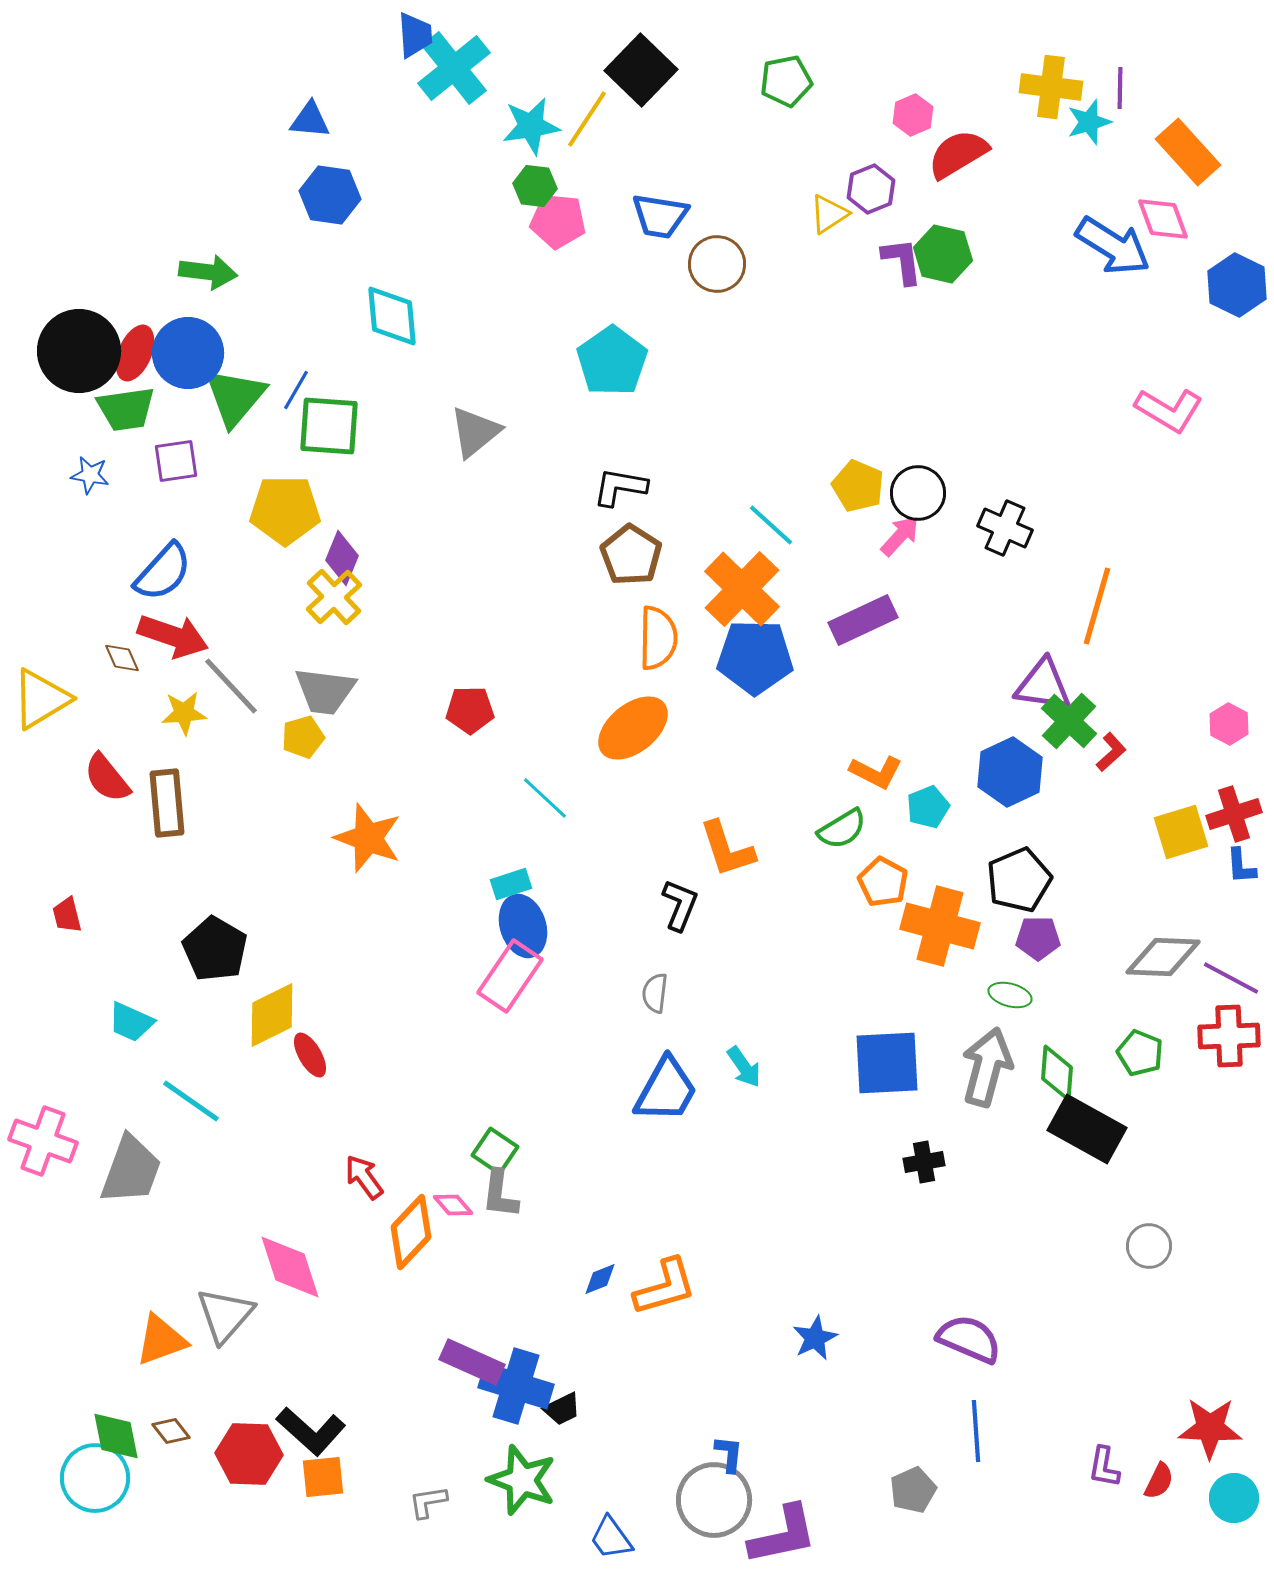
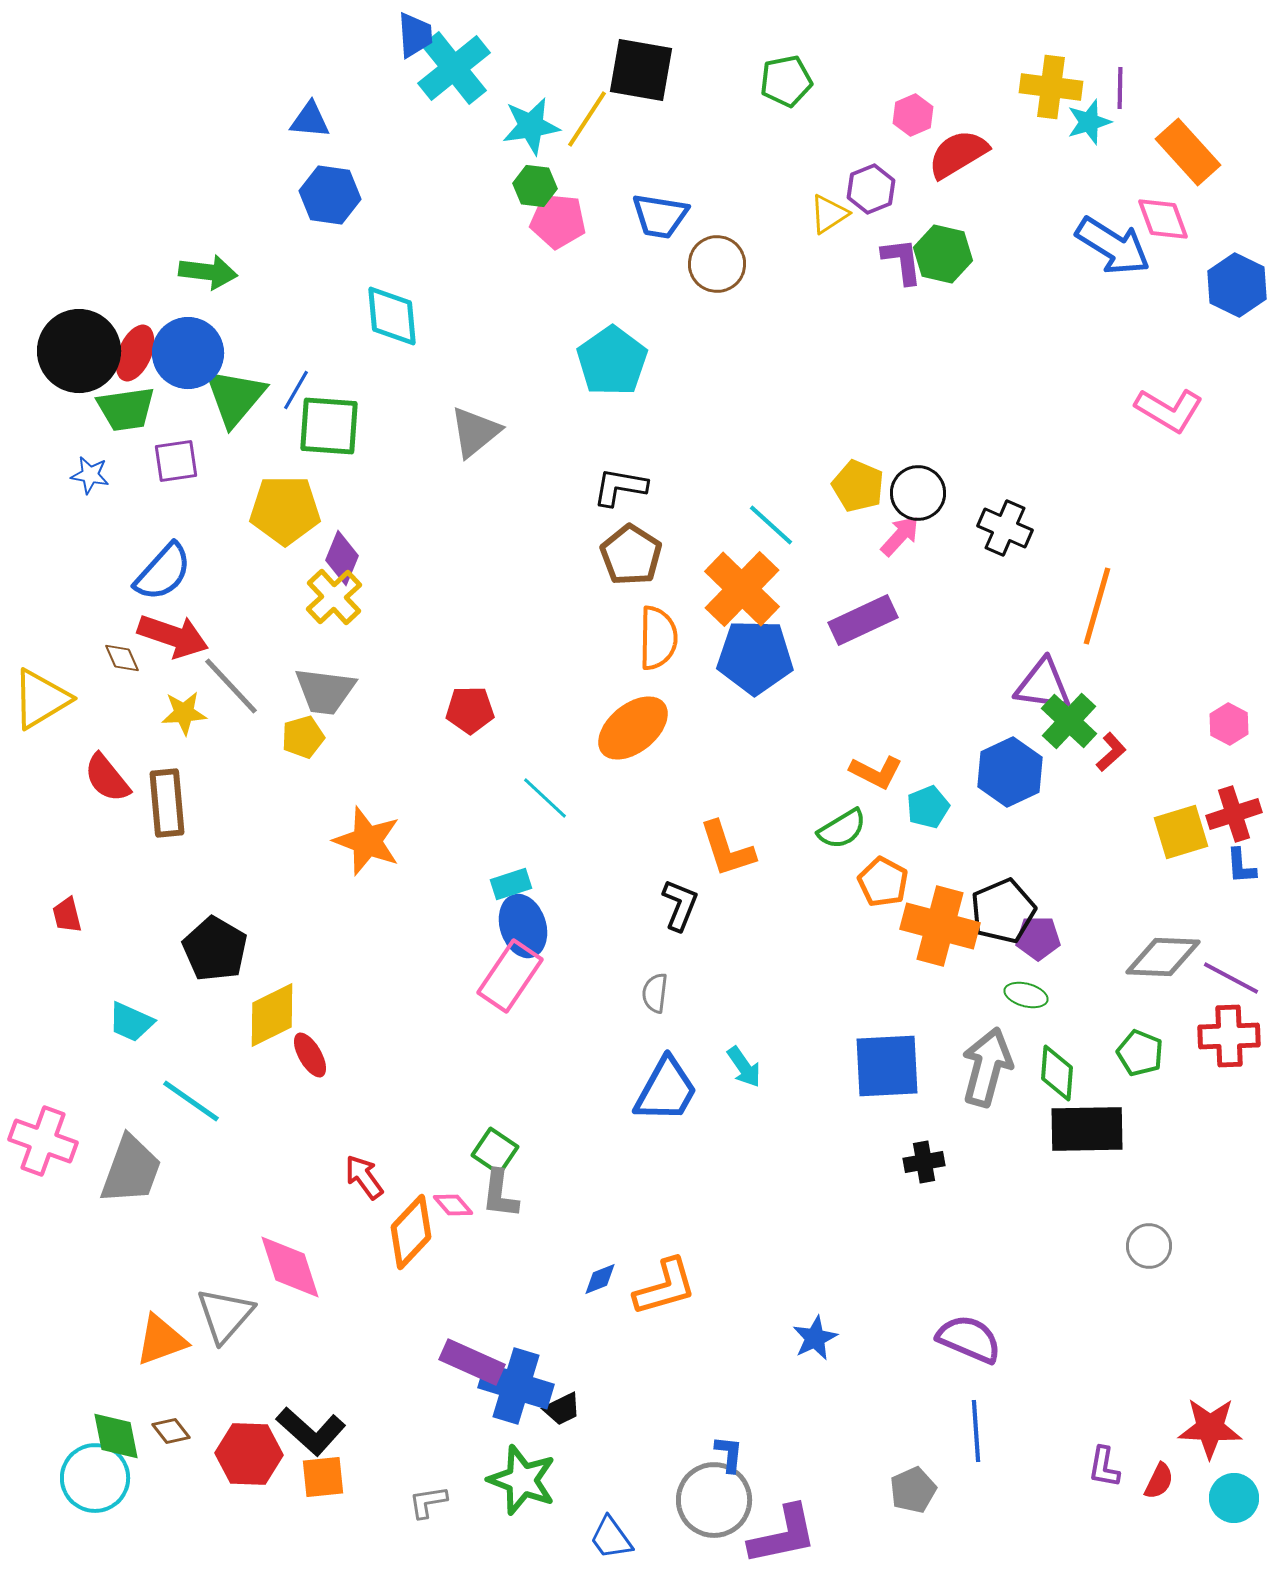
black square at (641, 70): rotated 34 degrees counterclockwise
orange star at (368, 838): moved 1 px left, 3 px down
black pentagon at (1019, 880): moved 16 px left, 31 px down
green ellipse at (1010, 995): moved 16 px right
blue square at (887, 1063): moved 3 px down
black rectangle at (1087, 1129): rotated 30 degrees counterclockwise
